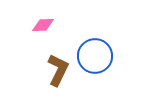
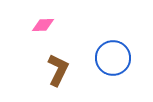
blue circle: moved 18 px right, 2 px down
